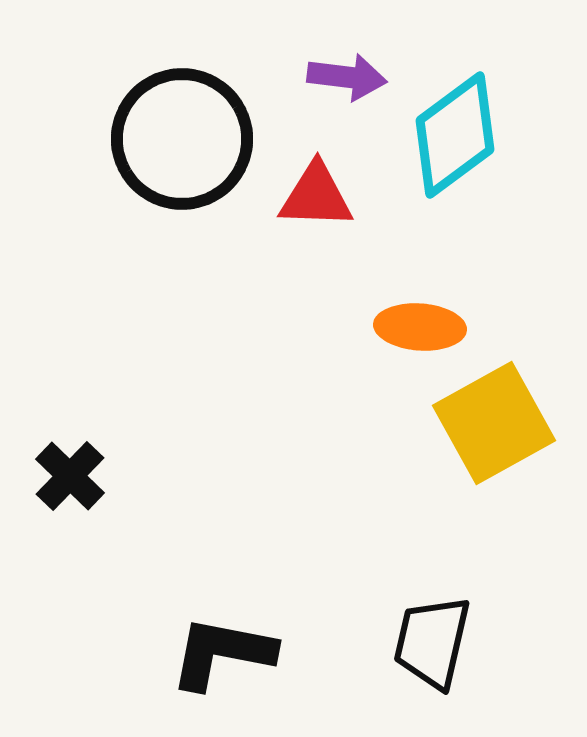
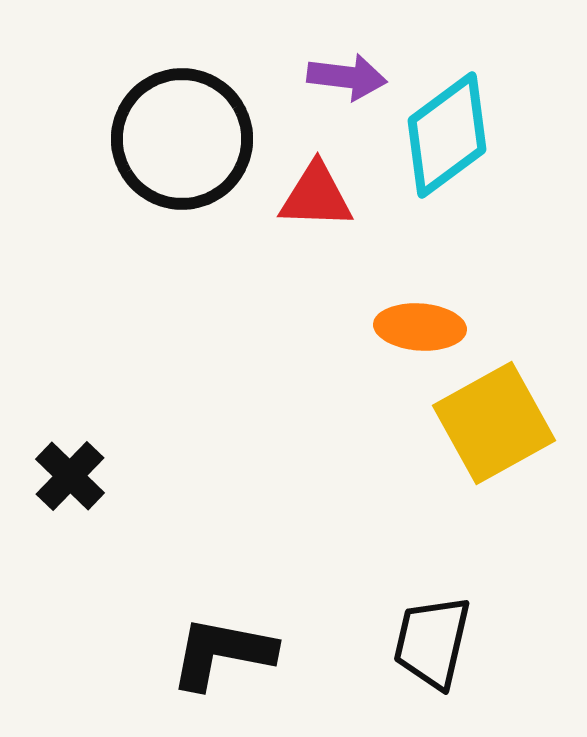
cyan diamond: moved 8 px left
